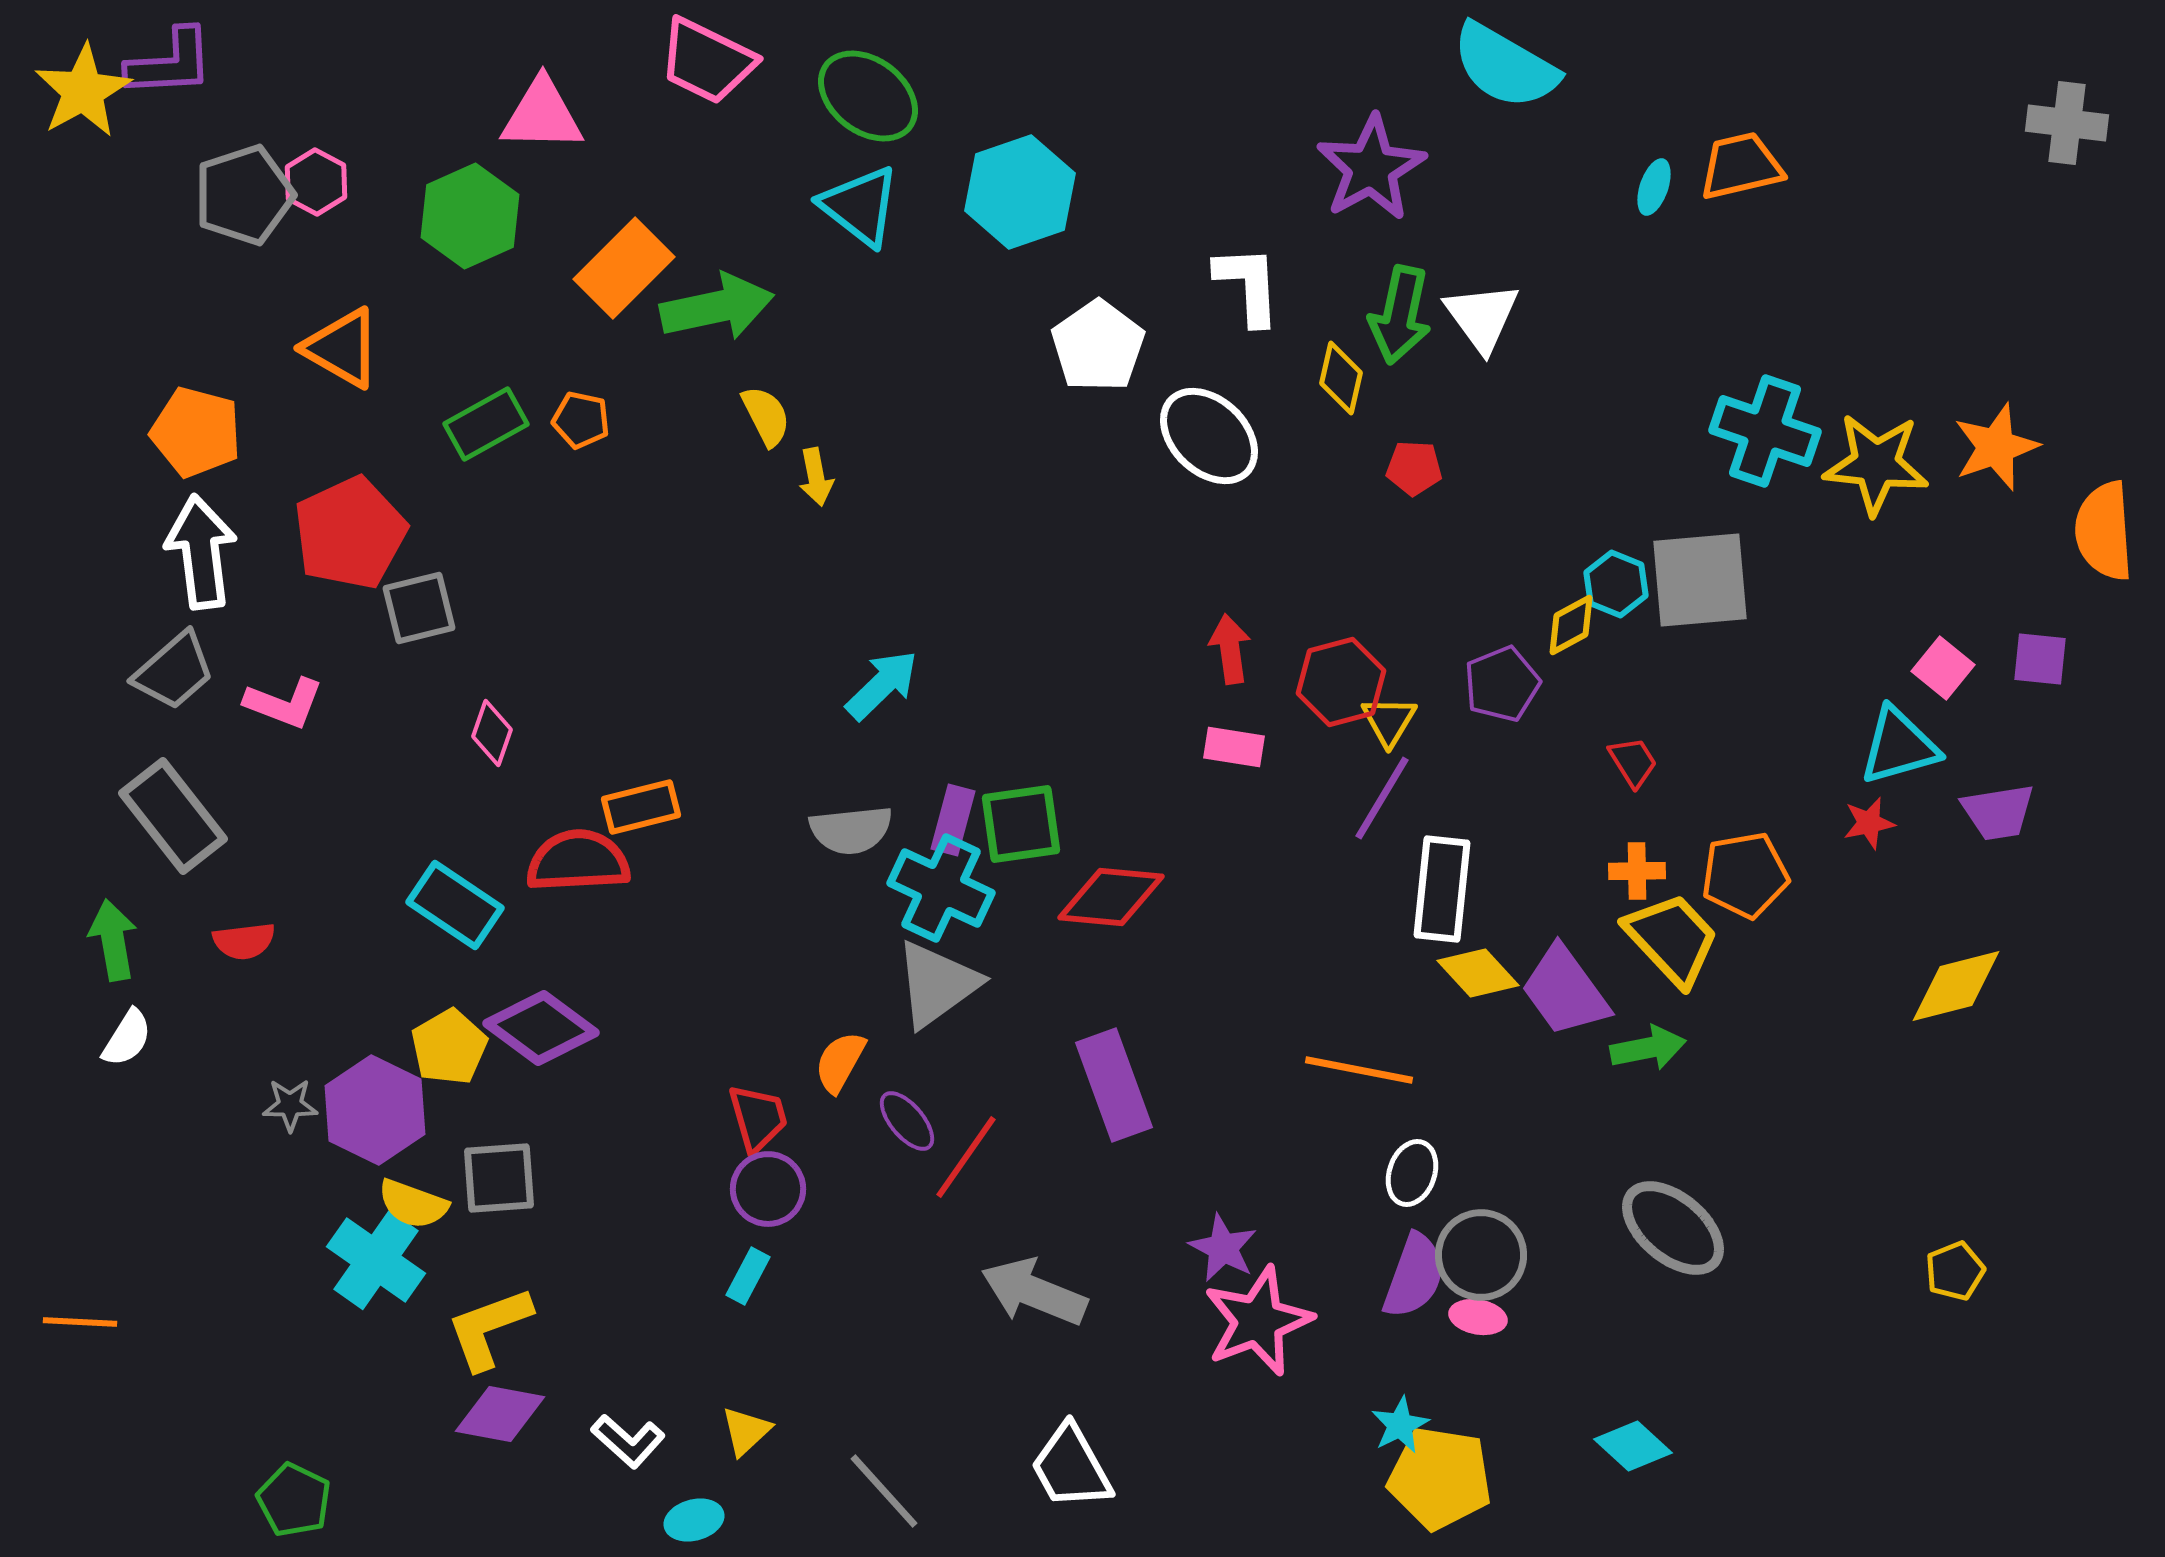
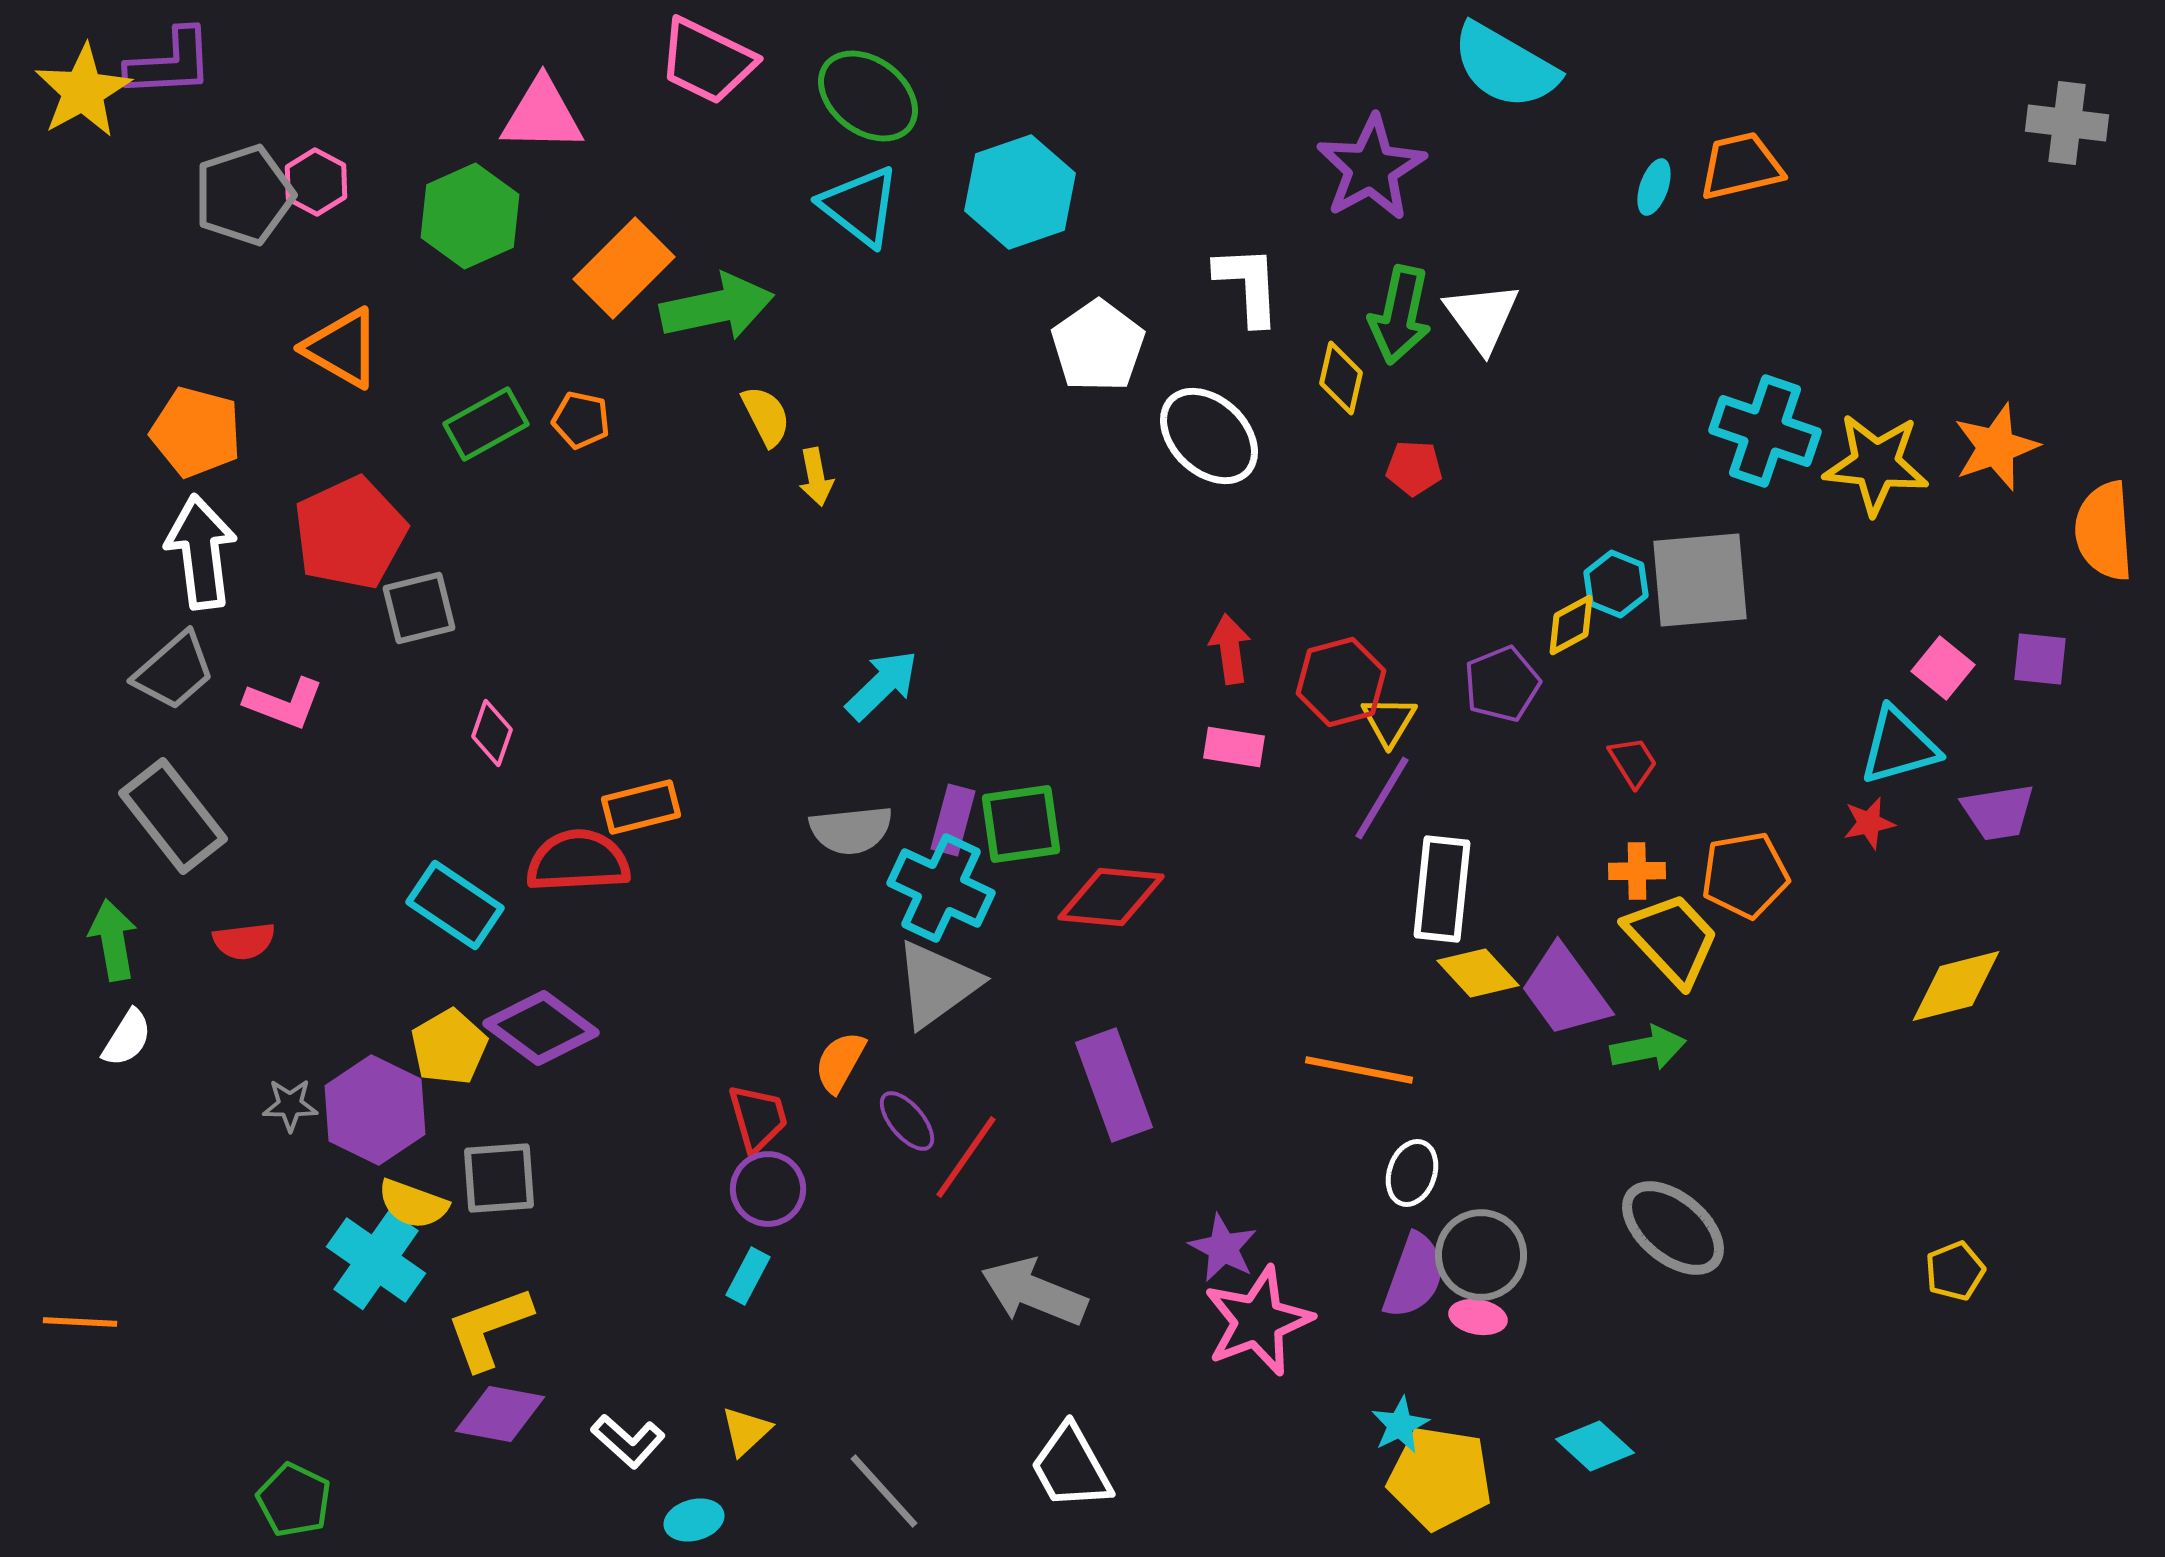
cyan diamond at (1633, 1446): moved 38 px left
